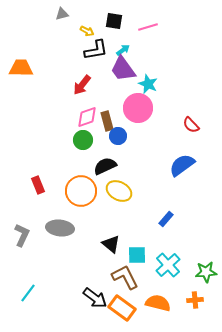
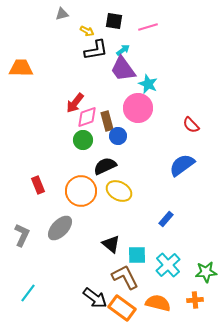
red arrow: moved 7 px left, 18 px down
gray ellipse: rotated 52 degrees counterclockwise
